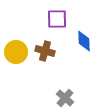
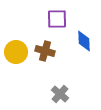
gray cross: moved 5 px left, 4 px up
